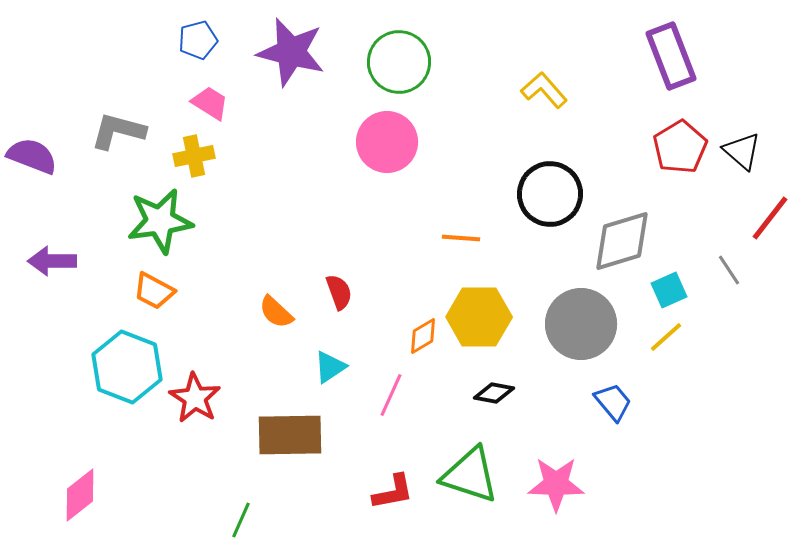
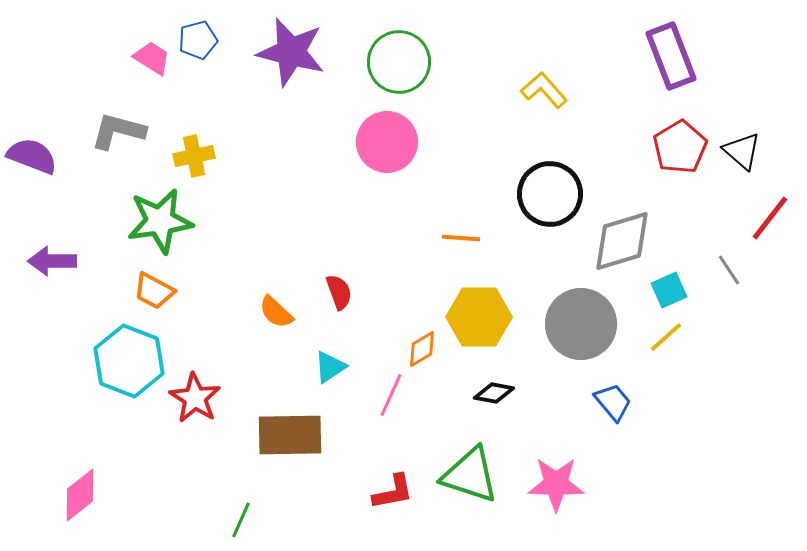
pink trapezoid: moved 58 px left, 45 px up
orange diamond: moved 1 px left, 13 px down
cyan hexagon: moved 2 px right, 6 px up
